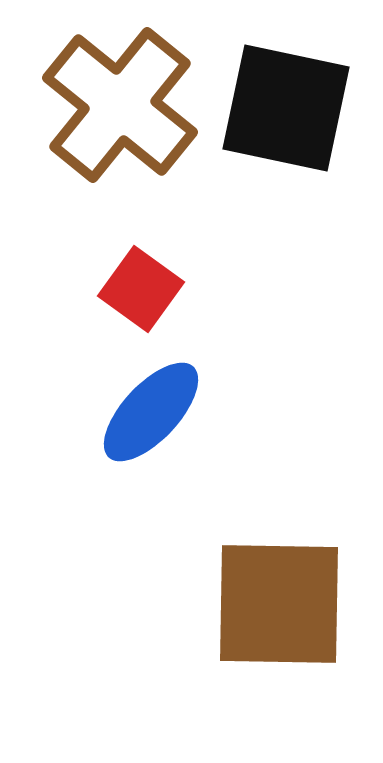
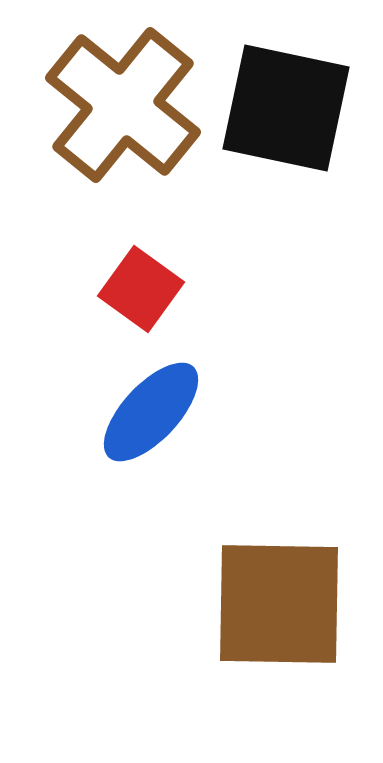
brown cross: moved 3 px right
